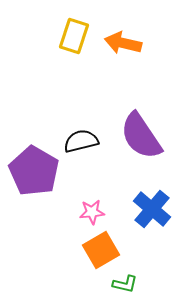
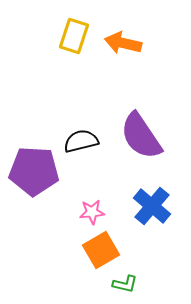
purple pentagon: rotated 27 degrees counterclockwise
blue cross: moved 3 px up
